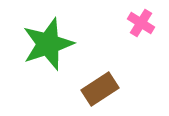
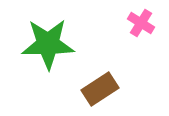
green star: rotated 18 degrees clockwise
